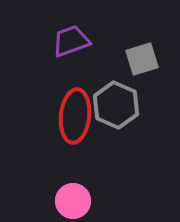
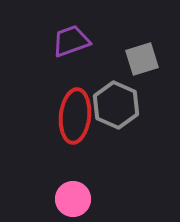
pink circle: moved 2 px up
